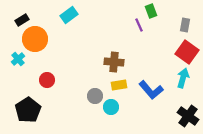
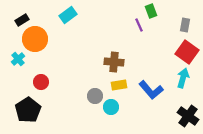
cyan rectangle: moved 1 px left
red circle: moved 6 px left, 2 px down
